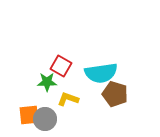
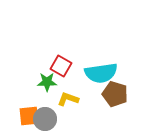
orange square: moved 1 px down
